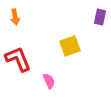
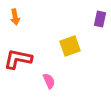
purple rectangle: moved 2 px down
red L-shape: rotated 56 degrees counterclockwise
